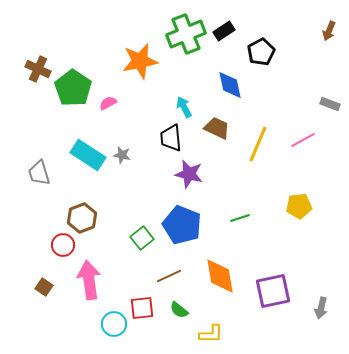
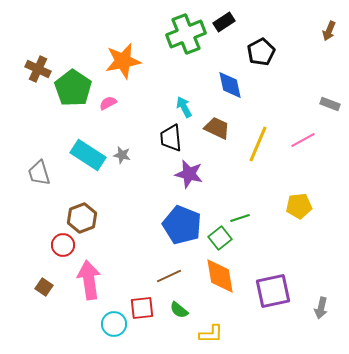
black rectangle: moved 9 px up
orange star: moved 17 px left
green square: moved 78 px right
